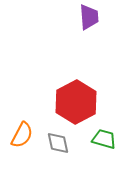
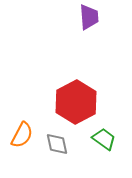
green trapezoid: rotated 20 degrees clockwise
gray diamond: moved 1 px left, 1 px down
